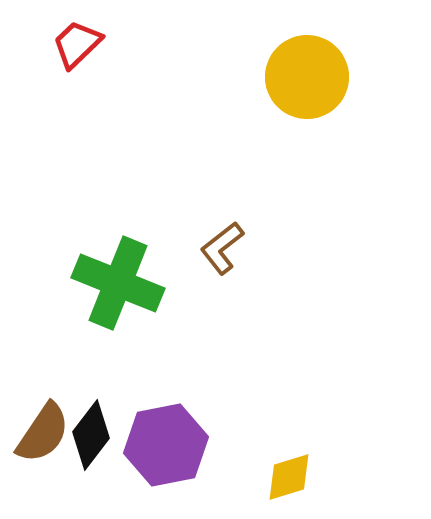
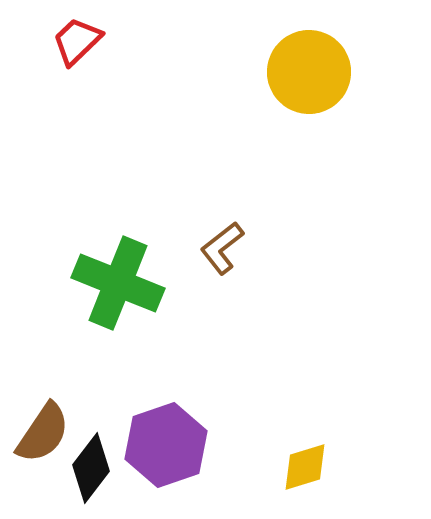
red trapezoid: moved 3 px up
yellow circle: moved 2 px right, 5 px up
black diamond: moved 33 px down
purple hexagon: rotated 8 degrees counterclockwise
yellow diamond: moved 16 px right, 10 px up
